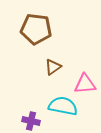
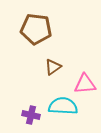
cyan semicircle: rotated 8 degrees counterclockwise
purple cross: moved 6 px up
